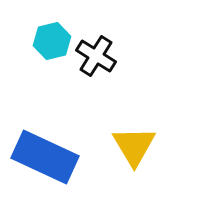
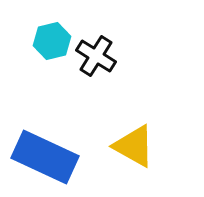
yellow triangle: rotated 30 degrees counterclockwise
